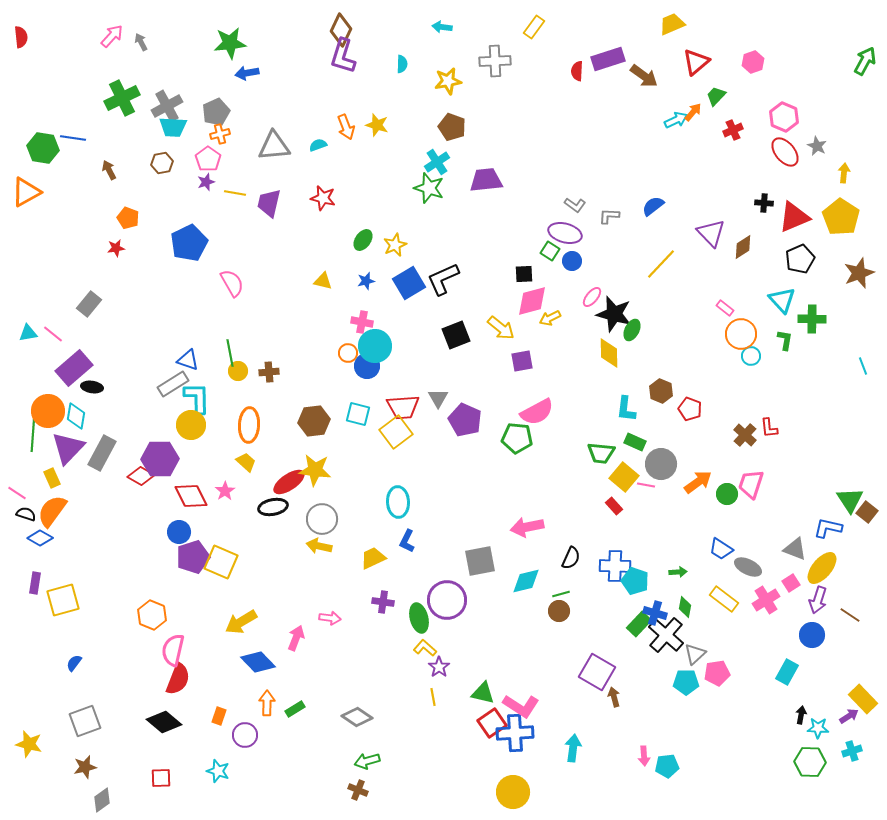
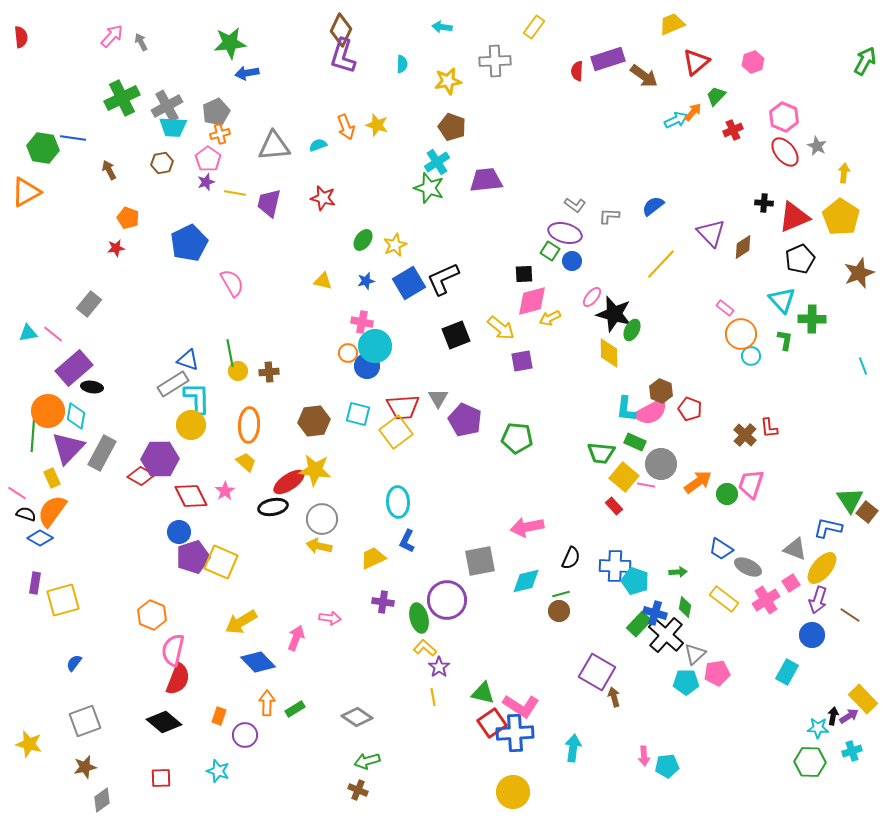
pink semicircle at (537, 412): moved 114 px right
black arrow at (801, 715): moved 32 px right, 1 px down
